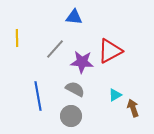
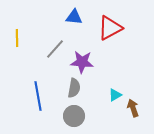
red triangle: moved 23 px up
gray semicircle: moved 1 px left, 1 px up; rotated 72 degrees clockwise
gray circle: moved 3 px right
